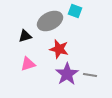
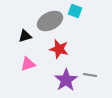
purple star: moved 1 px left, 6 px down
